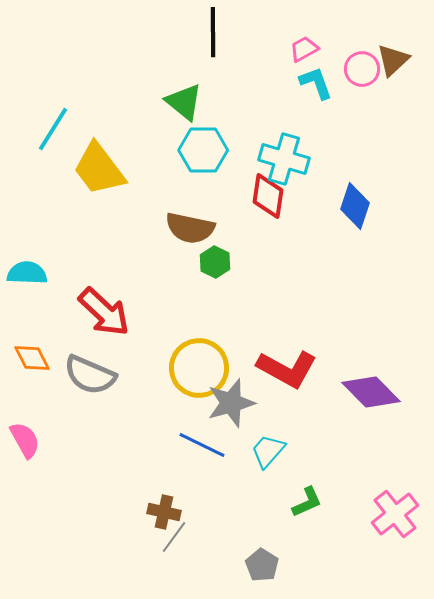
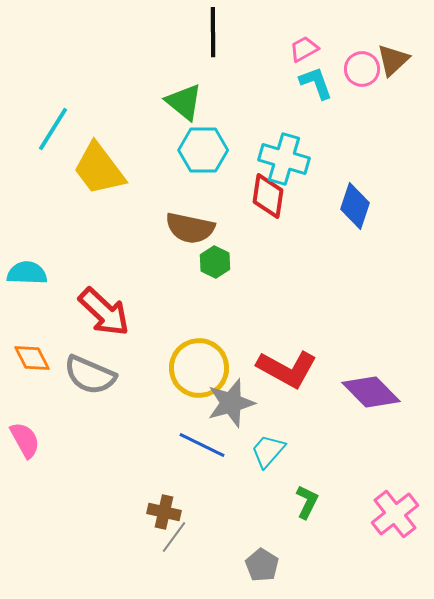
green L-shape: rotated 40 degrees counterclockwise
